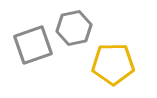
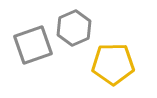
gray hexagon: rotated 12 degrees counterclockwise
